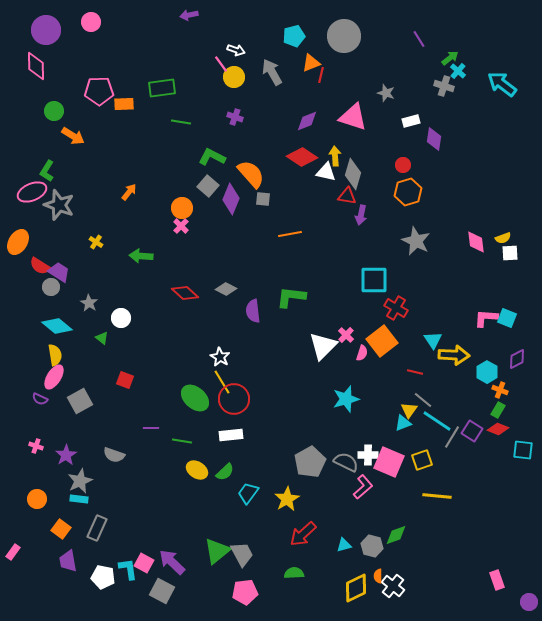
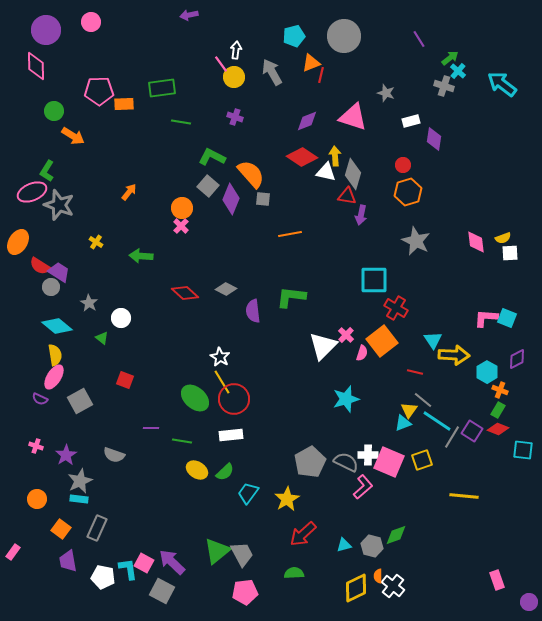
white arrow at (236, 50): rotated 102 degrees counterclockwise
yellow line at (437, 496): moved 27 px right
